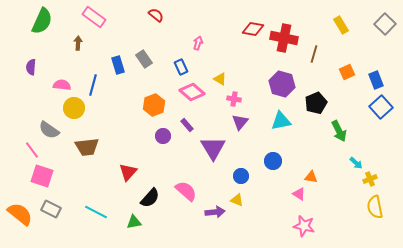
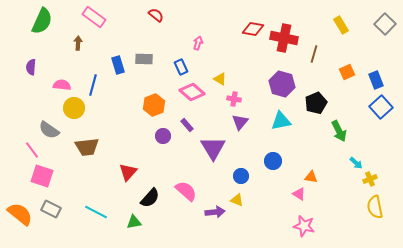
gray rectangle at (144, 59): rotated 54 degrees counterclockwise
